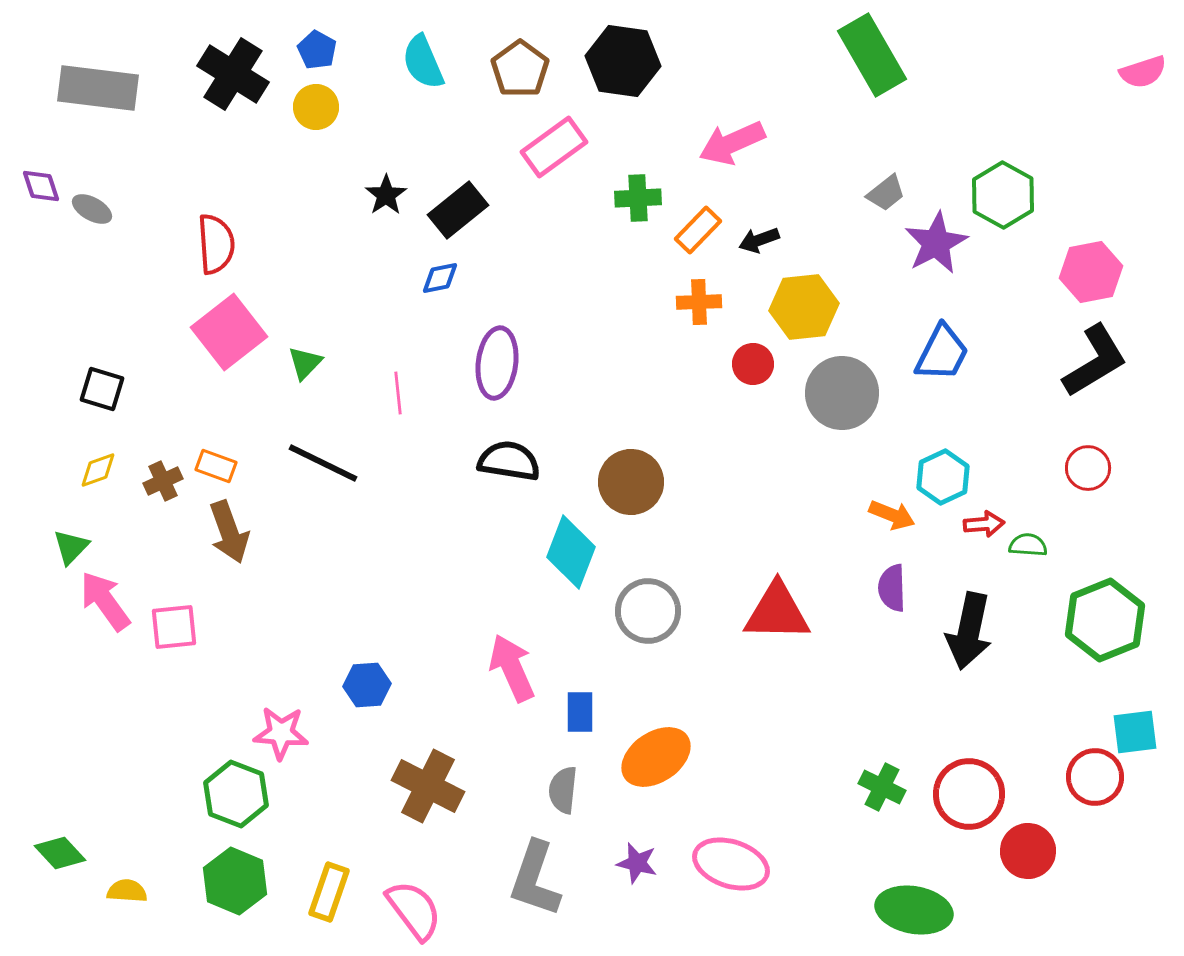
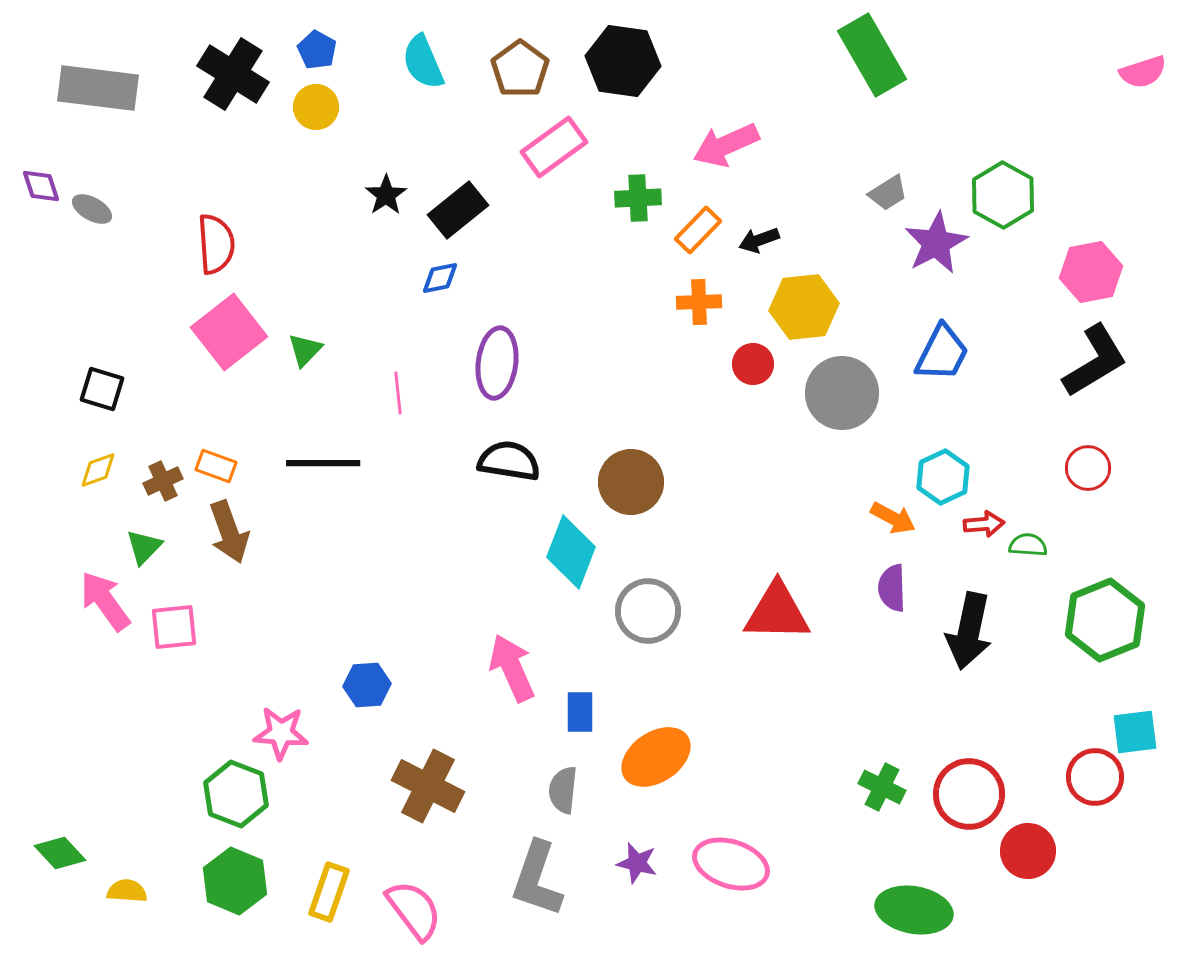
pink arrow at (732, 143): moved 6 px left, 2 px down
gray trapezoid at (886, 193): moved 2 px right; rotated 6 degrees clockwise
green triangle at (305, 363): moved 13 px up
black line at (323, 463): rotated 26 degrees counterclockwise
orange arrow at (892, 515): moved 1 px right, 3 px down; rotated 6 degrees clockwise
green triangle at (71, 547): moved 73 px right
gray L-shape at (535, 879): moved 2 px right
